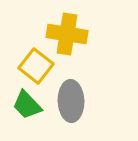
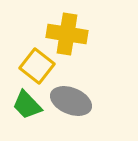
yellow square: moved 1 px right
gray ellipse: rotated 66 degrees counterclockwise
